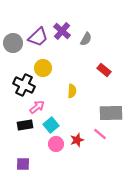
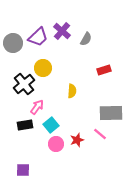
red rectangle: rotated 56 degrees counterclockwise
black cross: moved 1 px up; rotated 25 degrees clockwise
pink arrow: rotated 14 degrees counterclockwise
purple square: moved 6 px down
